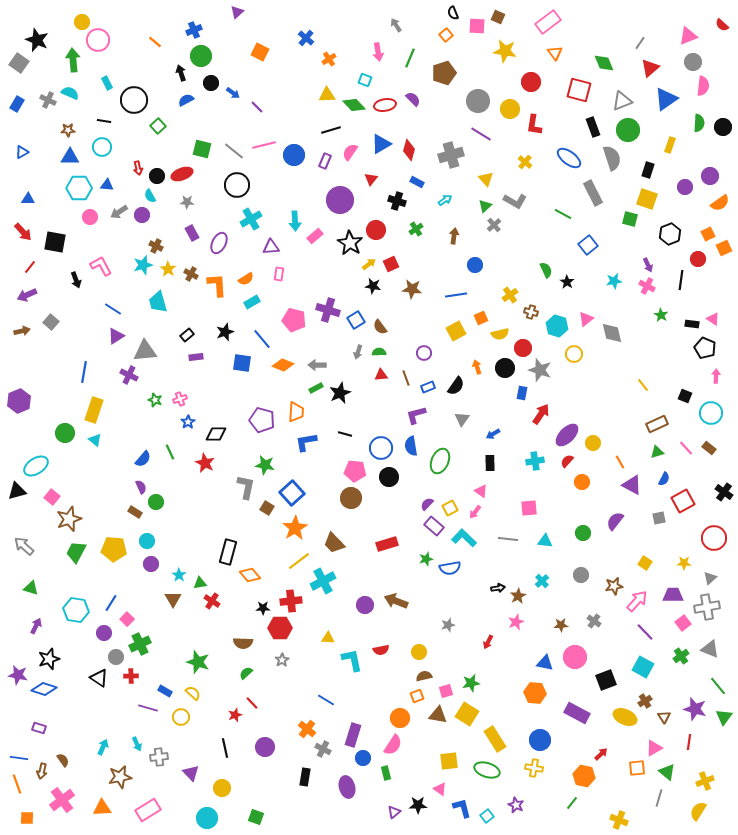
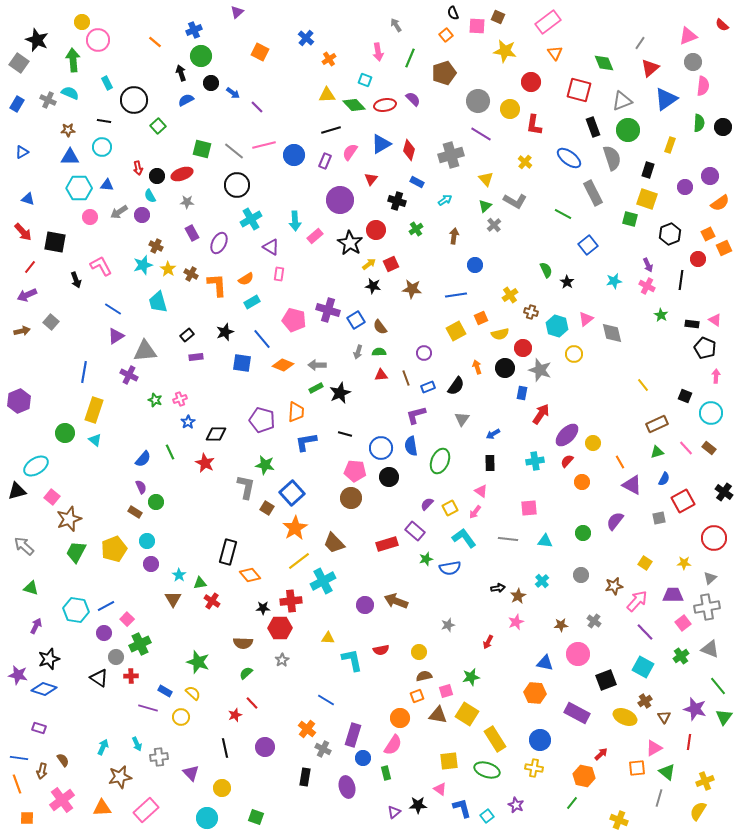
blue triangle at (28, 199): rotated 16 degrees clockwise
purple triangle at (271, 247): rotated 36 degrees clockwise
pink triangle at (713, 319): moved 2 px right, 1 px down
purple rectangle at (434, 526): moved 19 px left, 5 px down
cyan L-shape at (464, 538): rotated 10 degrees clockwise
yellow pentagon at (114, 549): rotated 25 degrees counterclockwise
blue line at (111, 603): moved 5 px left, 3 px down; rotated 30 degrees clockwise
pink circle at (575, 657): moved 3 px right, 3 px up
green star at (471, 683): moved 6 px up
pink rectangle at (148, 810): moved 2 px left; rotated 10 degrees counterclockwise
